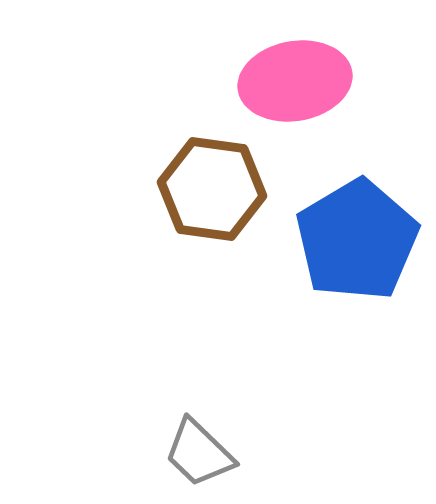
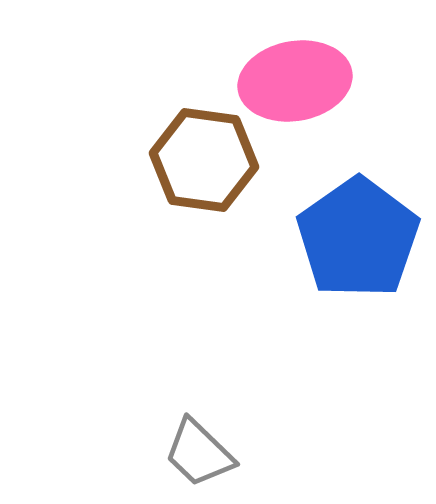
brown hexagon: moved 8 px left, 29 px up
blue pentagon: moved 1 px right, 2 px up; rotated 4 degrees counterclockwise
